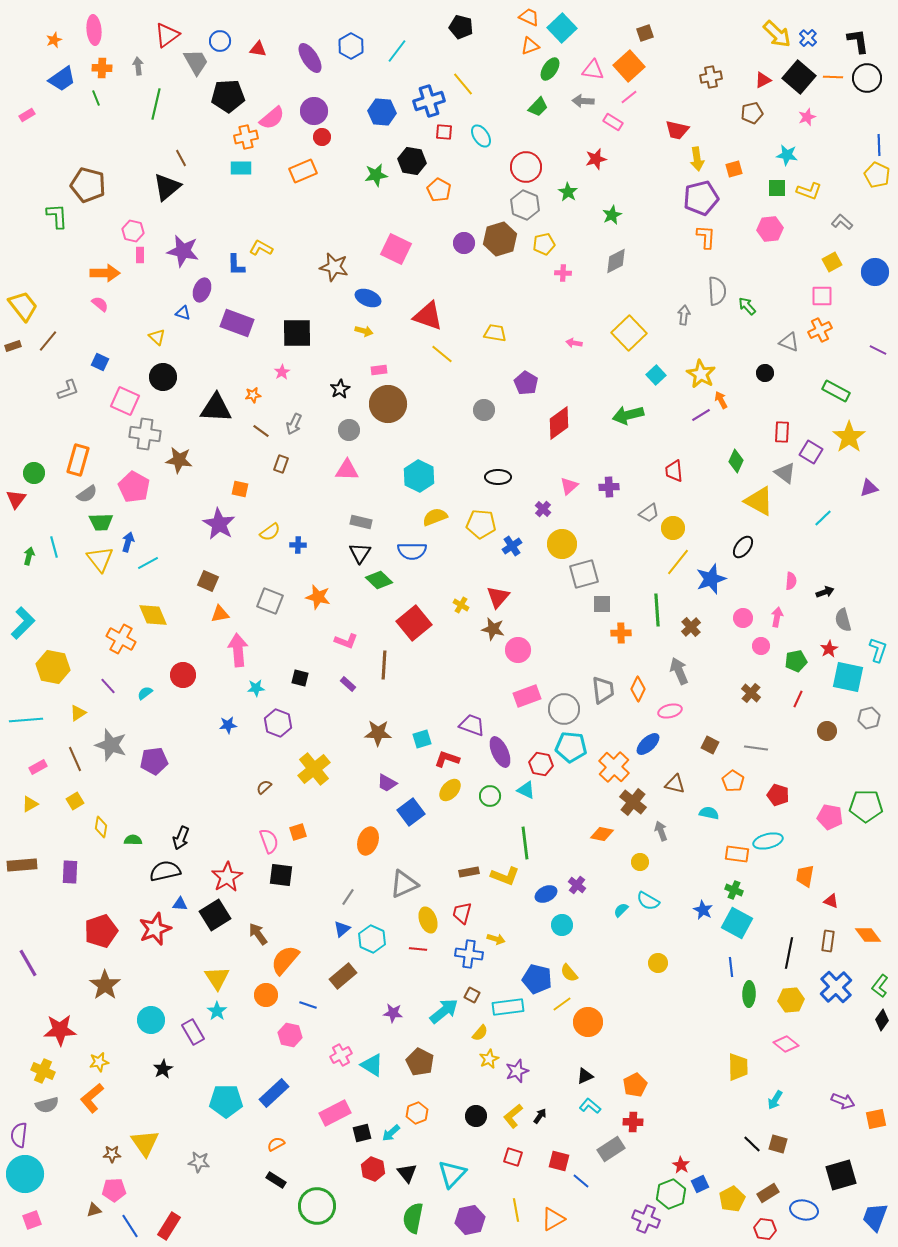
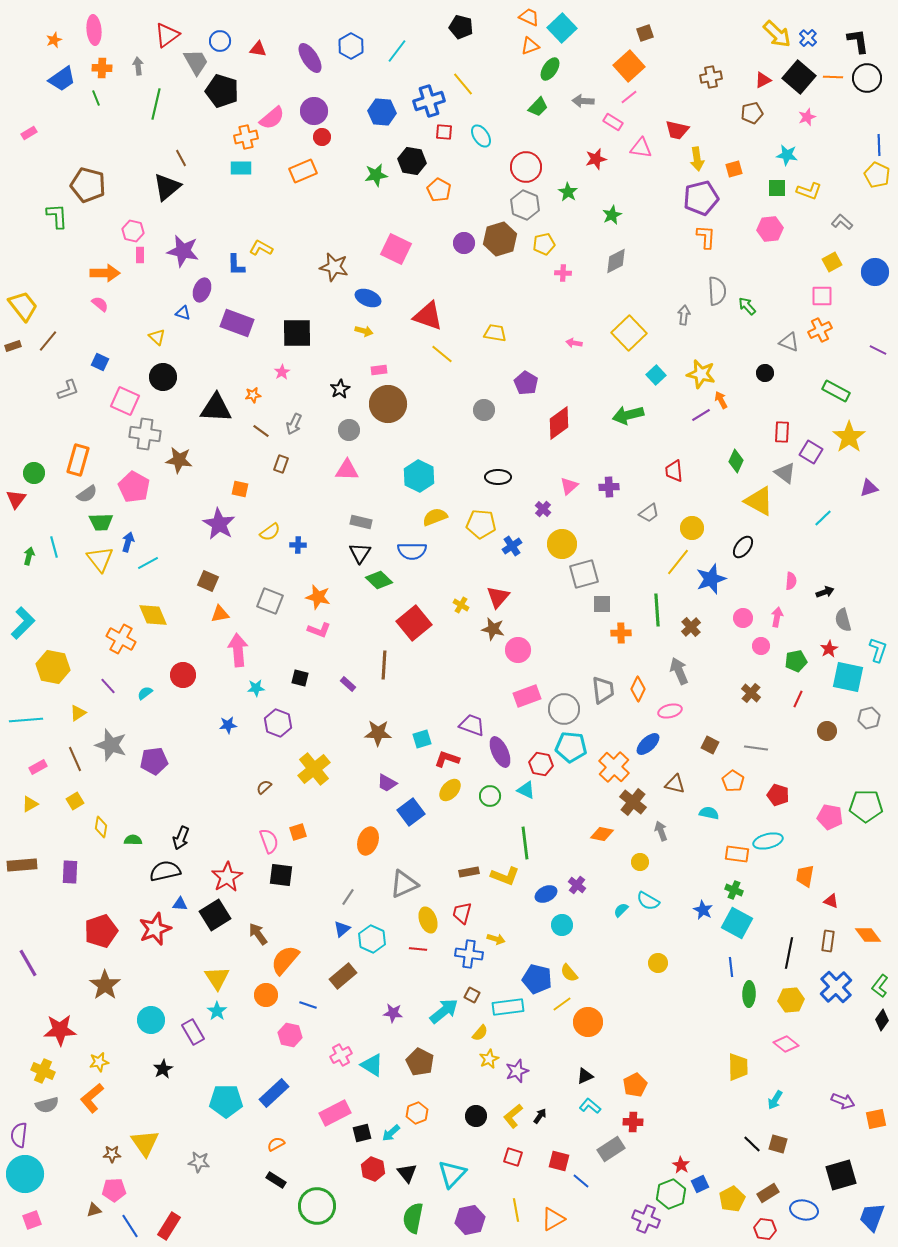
pink triangle at (593, 70): moved 48 px right, 78 px down
black pentagon at (228, 96): moved 6 px left, 5 px up; rotated 20 degrees clockwise
pink rectangle at (27, 115): moved 2 px right, 18 px down
yellow star at (701, 374): rotated 16 degrees counterclockwise
yellow circle at (673, 528): moved 19 px right
pink L-shape at (346, 641): moved 27 px left, 11 px up
blue trapezoid at (875, 1217): moved 3 px left
